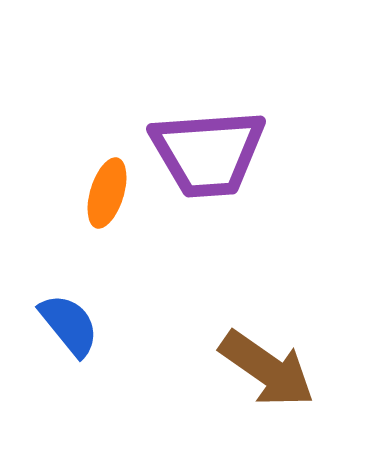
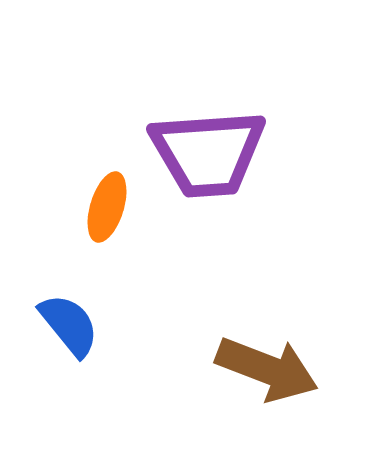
orange ellipse: moved 14 px down
brown arrow: rotated 14 degrees counterclockwise
